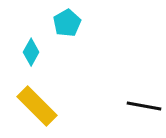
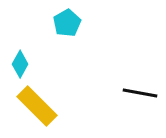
cyan diamond: moved 11 px left, 12 px down
black line: moved 4 px left, 13 px up
